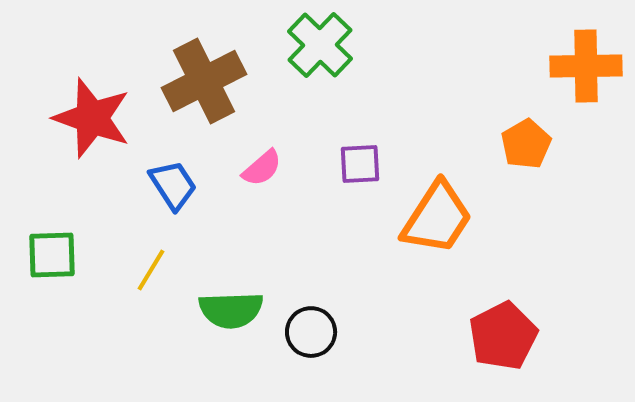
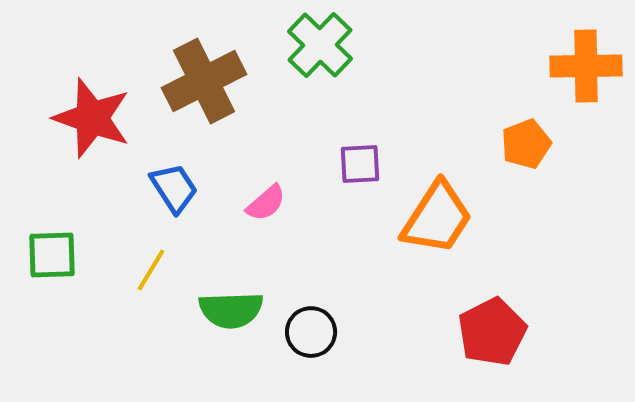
orange pentagon: rotated 9 degrees clockwise
pink semicircle: moved 4 px right, 35 px down
blue trapezoid: moved 1 px right, 3 px down
red pentagon: moved 11 px left, 4 px up
